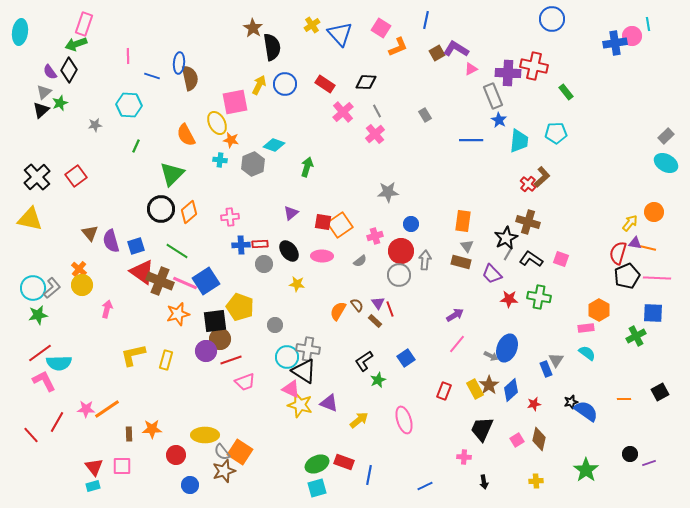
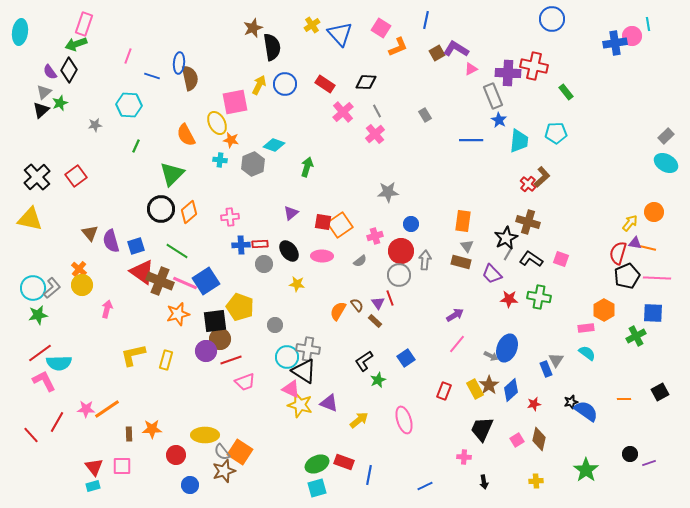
brown star at (253, 28): rotated 18 degrees clockwise
pink line at (128, 56): rotated 21 degrees clockwise
red line at (390, 309): moved 11 px up
orange hexagon at (599, 310): moved 5 px right
